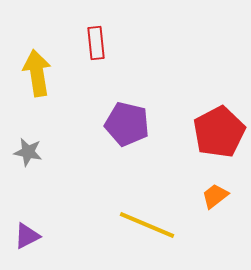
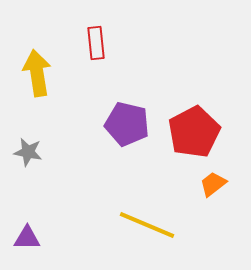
red pentagon: moved 25 px left
orange trapezoid: moved 2 px left, 12 px up
purple triangle: moved 2 px down; rotated 28 degrees clockwise
